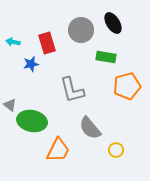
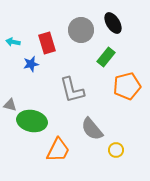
green rectangle: rotated 60 degrees counterclockwise
gray triangle: rotated 24 degrees counterclockwise
gray semicircle: moved 2 px right, 1 px down
